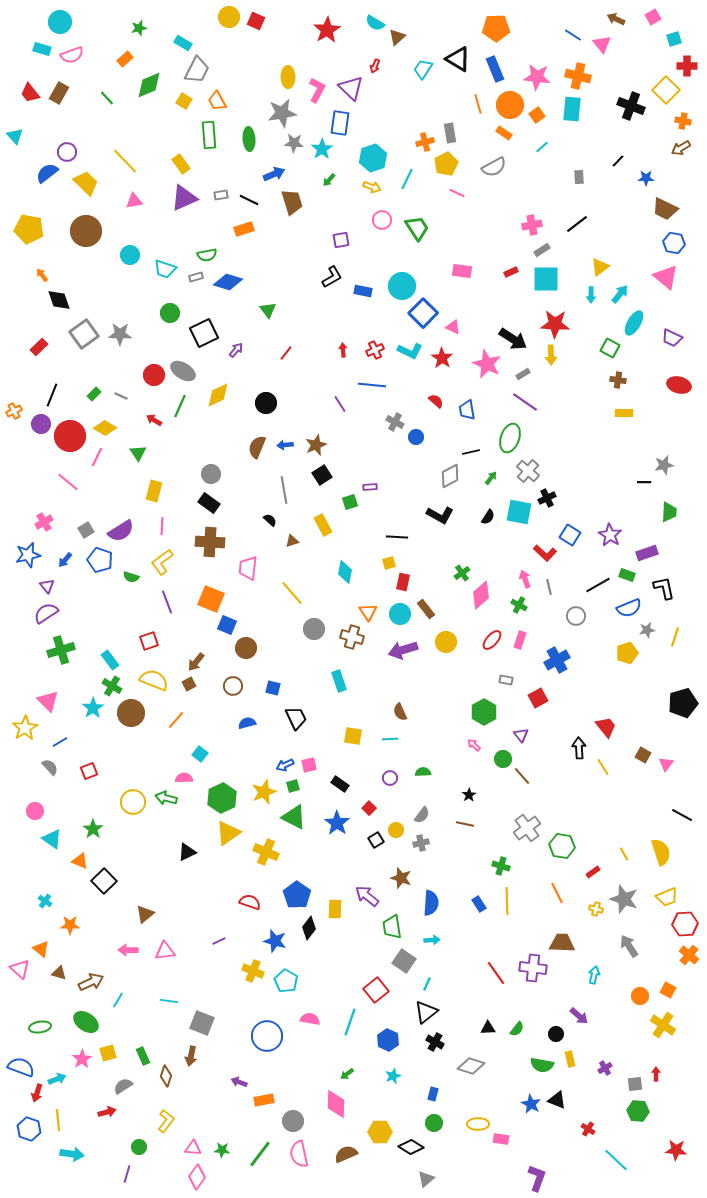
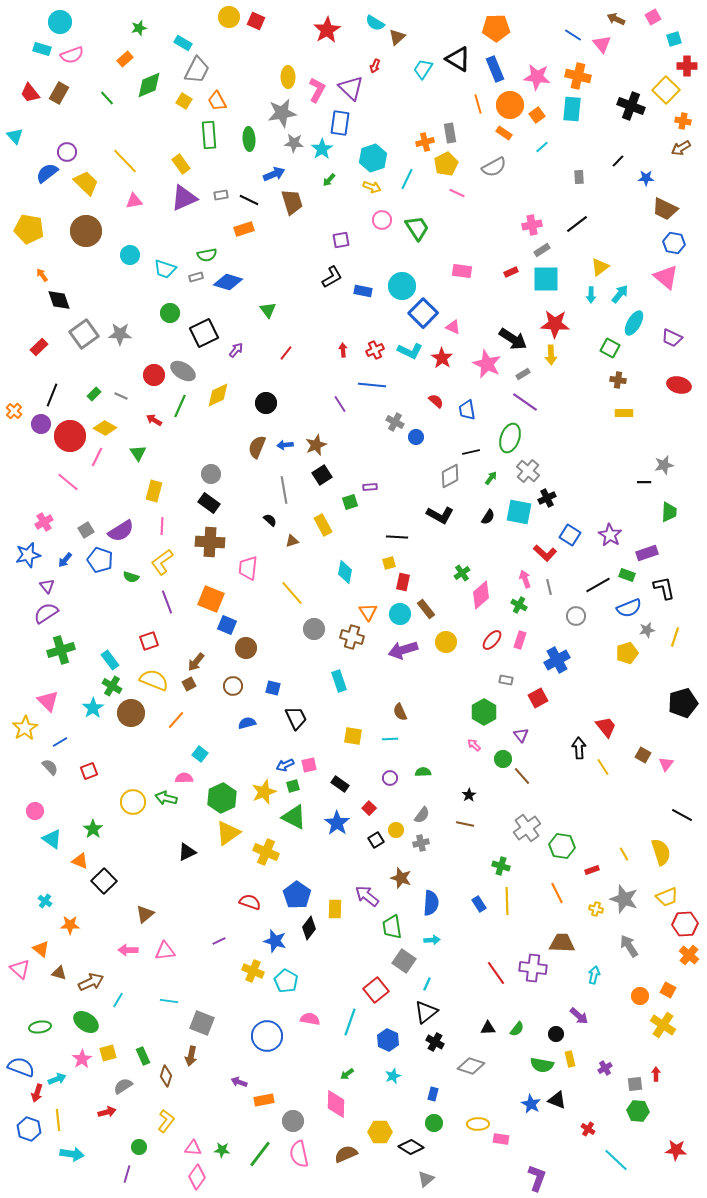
orange cross at (14, 411): rotated 21 degrees counterclockwise
red rectangle at (593, 872): moved 1 px left, 2 px up; rotated 16 degrees clockwise
